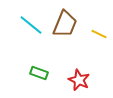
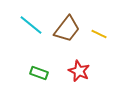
brown trapezoid: moved 2 px right, 5 px down; rotated 16 degrees clockwise
red star: moved 9 px up
